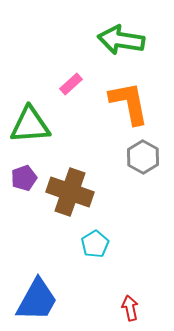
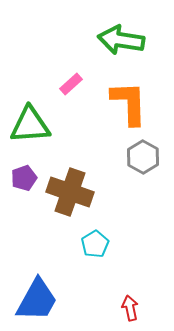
orange L-shape: rotated 9 degrees clockwise
